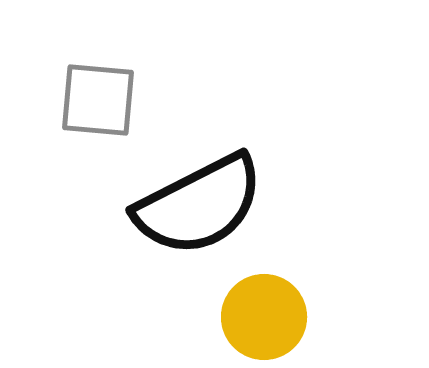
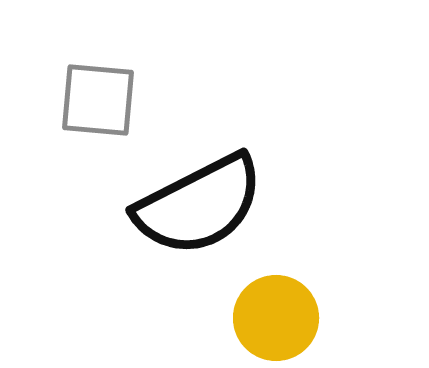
yellow circle: moved 12 px right, 1 px down
